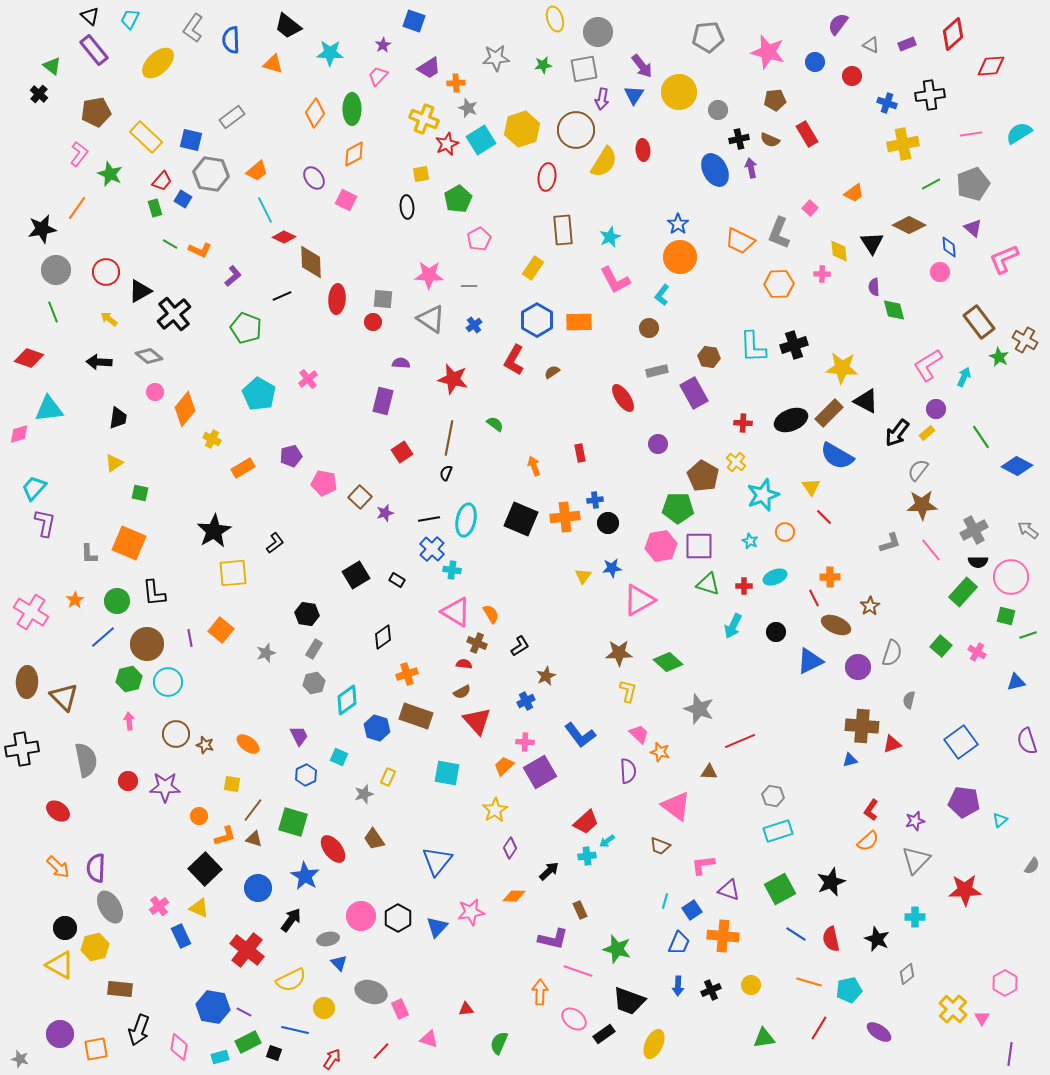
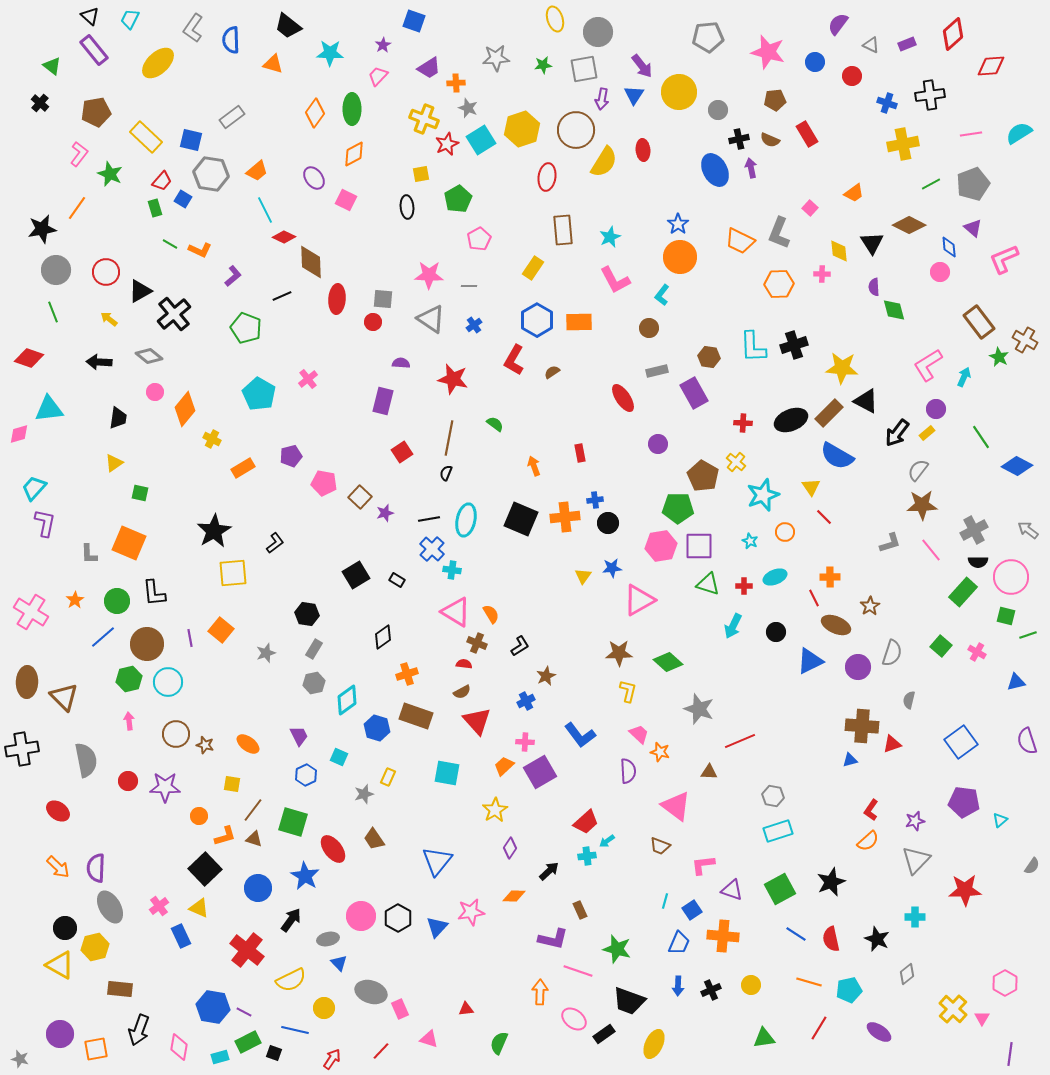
black cross at (39, 94): moved 1 px right, 9 px down
purple triangle at (729, 890): moved 3 px right
